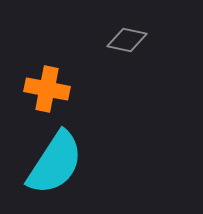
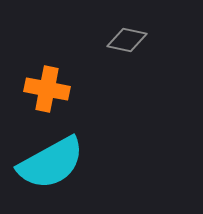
cyan semicircle: moved 4 px left; rotated 28 degrees clockwise
